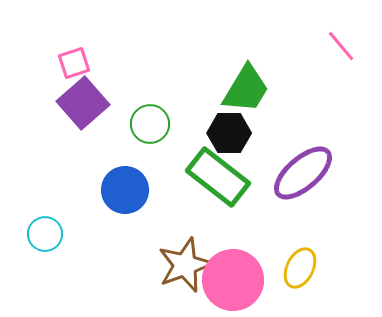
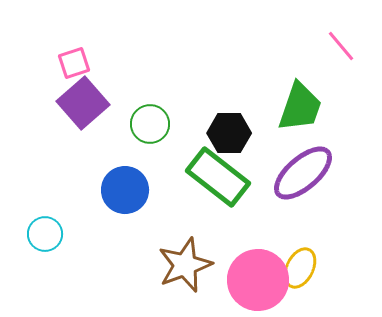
green trapezoid: moved 54 px right, 18 px down; rotated 12 degrees counterclockwise
pink circle: moved 25 px right
